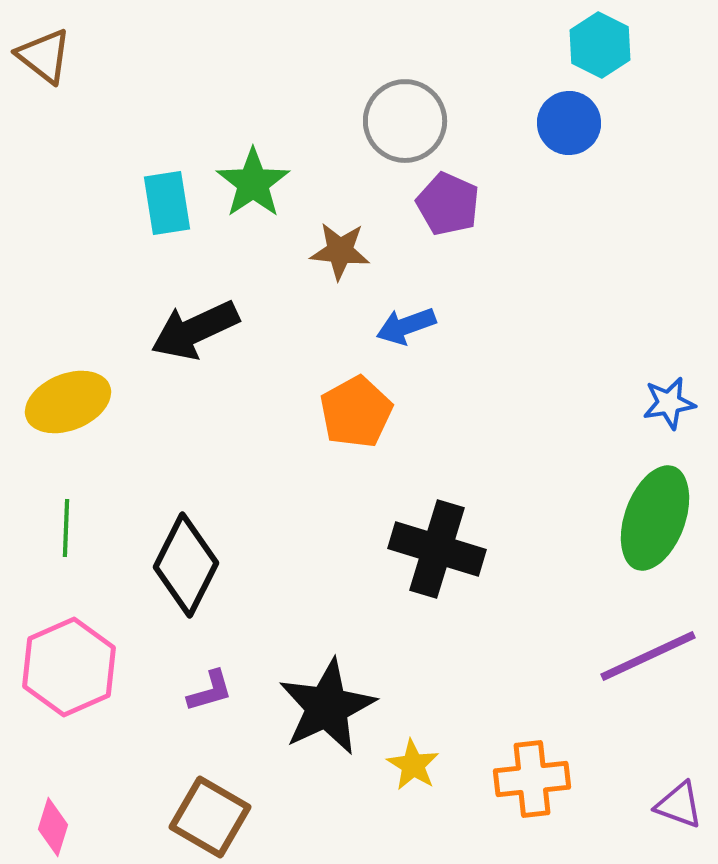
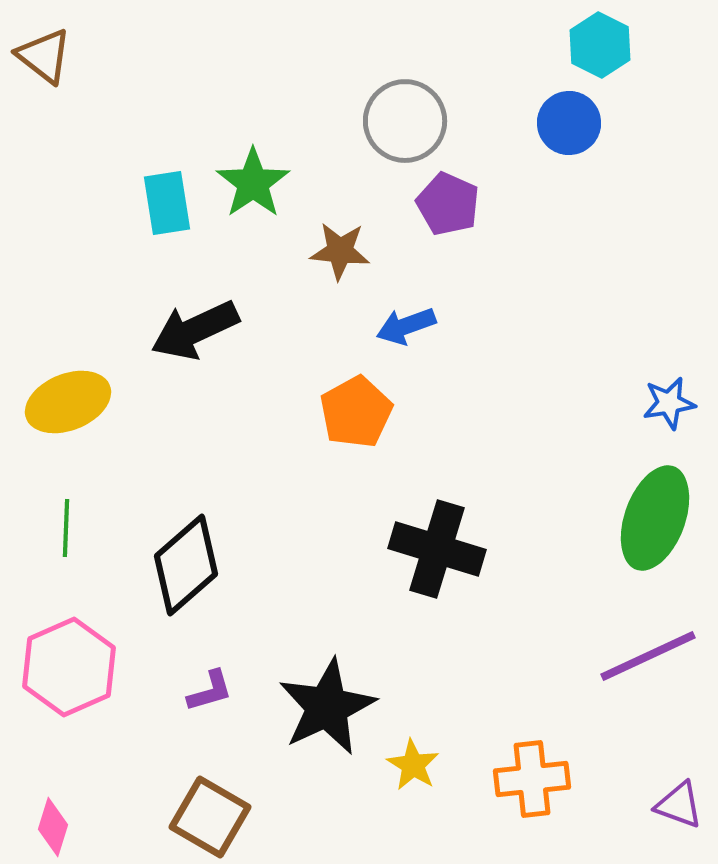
black diamond: rotated 22 degrees clockwise
